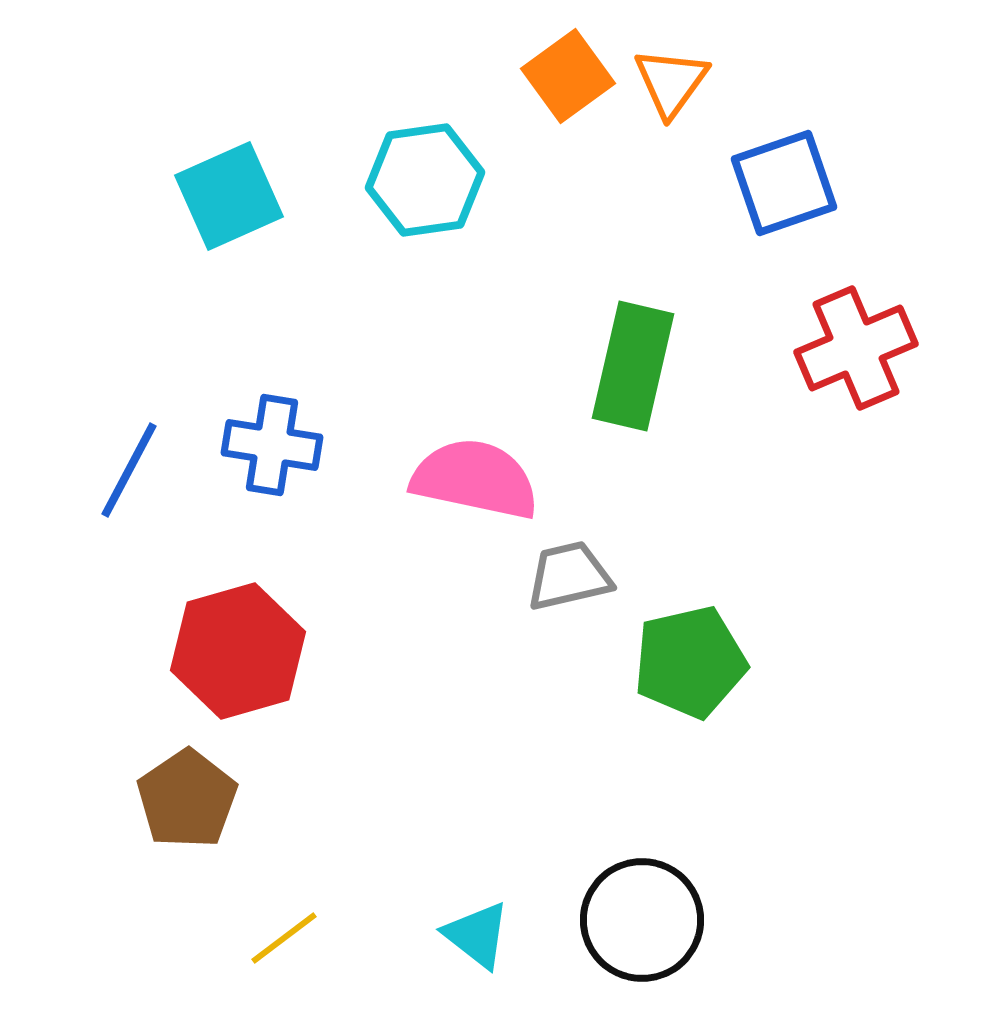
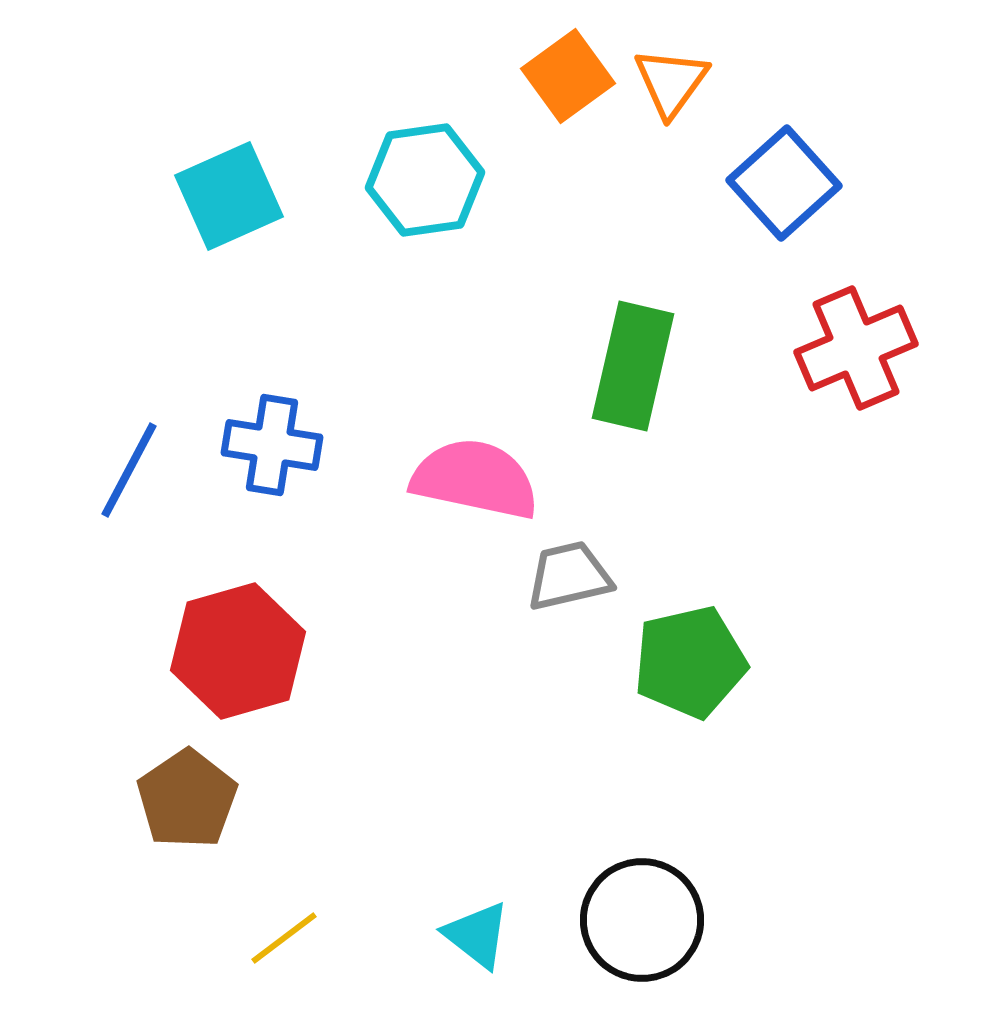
blue square: rotated 23 degrees counterclockwise
